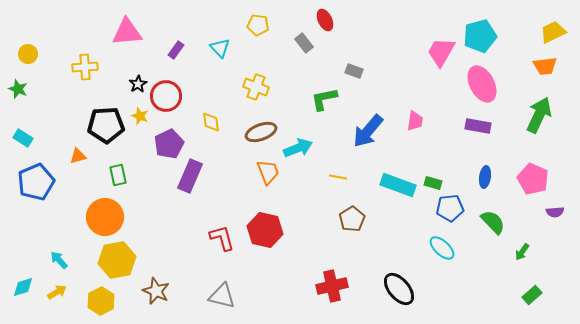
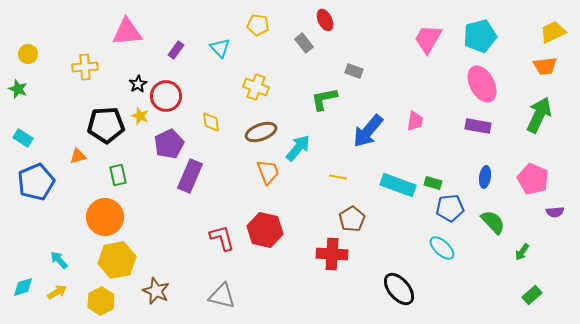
pink trapezoid at (441, 52): moved 13 px left, 13 px up
cyan arrow at (298, 148): rotated 28 degrees counterclockwise
red cross at (332, 286): moved 32 px up; rotated 16 degrees clockwise
